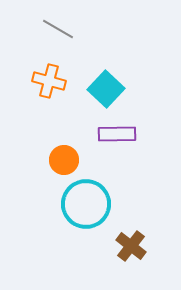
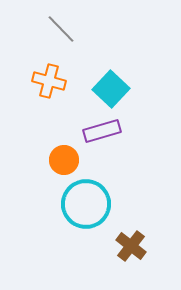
gray line: moved 3 px right; rotated 16 degrees clockwise
cyan square: moved 5 px right
purple rectangle: moved 15 px left, 3 px up; rotated 15 degrees counterclockwise
